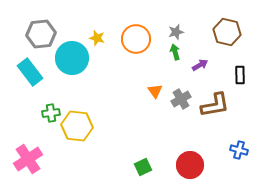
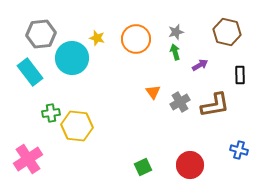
orange triangle: moved 2 px left, 1 px down
gray cross: moved 1 px left, 3 px down
